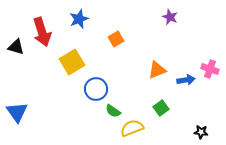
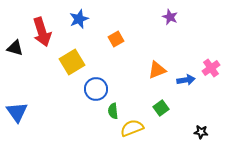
black triangle: moved 1 px left, 1 px down
pink cross: moved 1 px right, 1 px up; rotated 36 degrees clockwise
green semicircle: rotated 49 degrees clockwise
